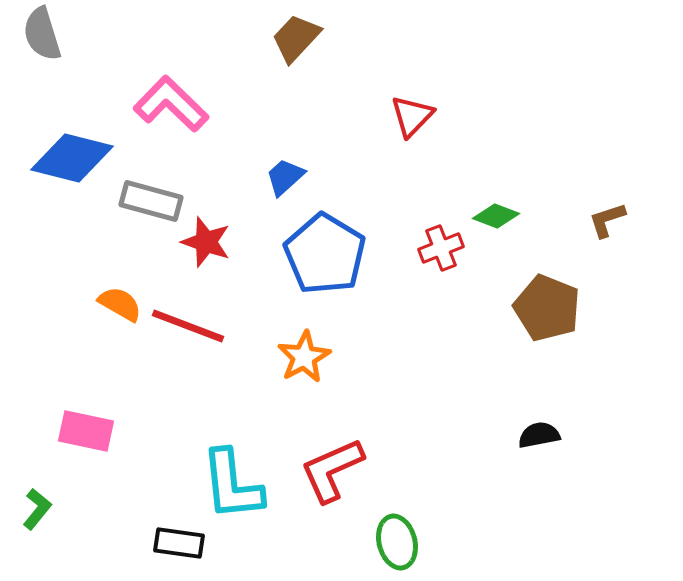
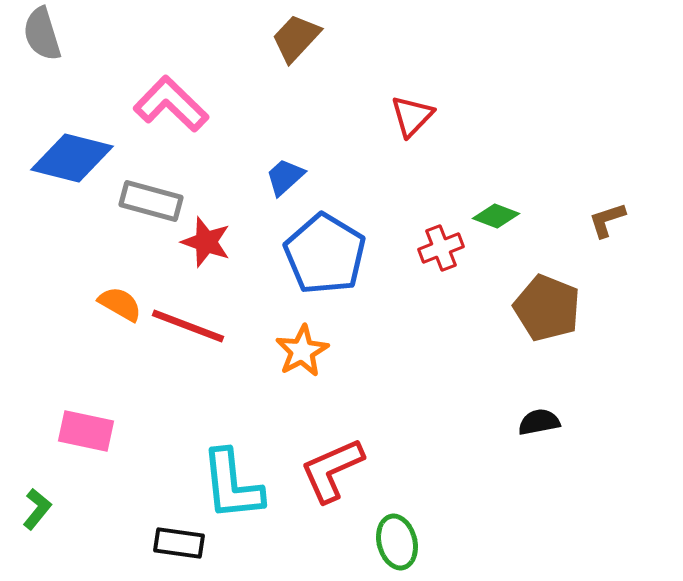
orange star: moved 2 px left, 6 px up
black semicircle: moved 13 px up
